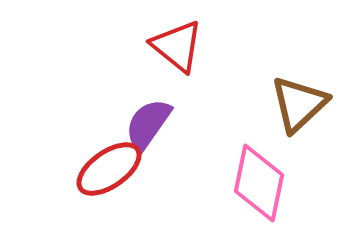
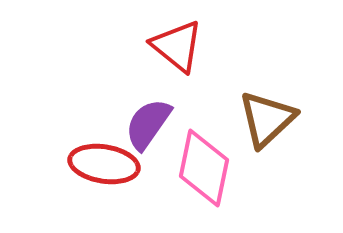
brown triangle: moved 32 px left, 15 px down
red ellipse: moved 5 px left, 5 px up; rotated 44 degrees clockwise
pink diamond: moved 55 px left, 15 px up
